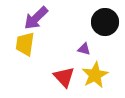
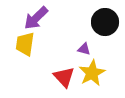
yellow star: moved 3 px left, 2 px up
